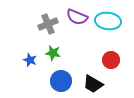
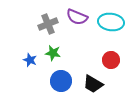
cyan ellipse: moved 3 px right, 1 px down
